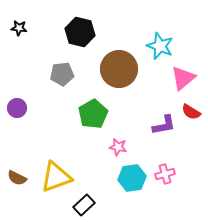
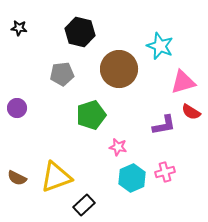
pink triangle: moved 4 px down; rotated 24 degrees clockwise
green pentagon: moved 2 px left, 1 px down; rotated 12 degrees clockwise
pink cross: moved 2 px up
cyan hexagon: rotated 16 degrees counterclockwise
